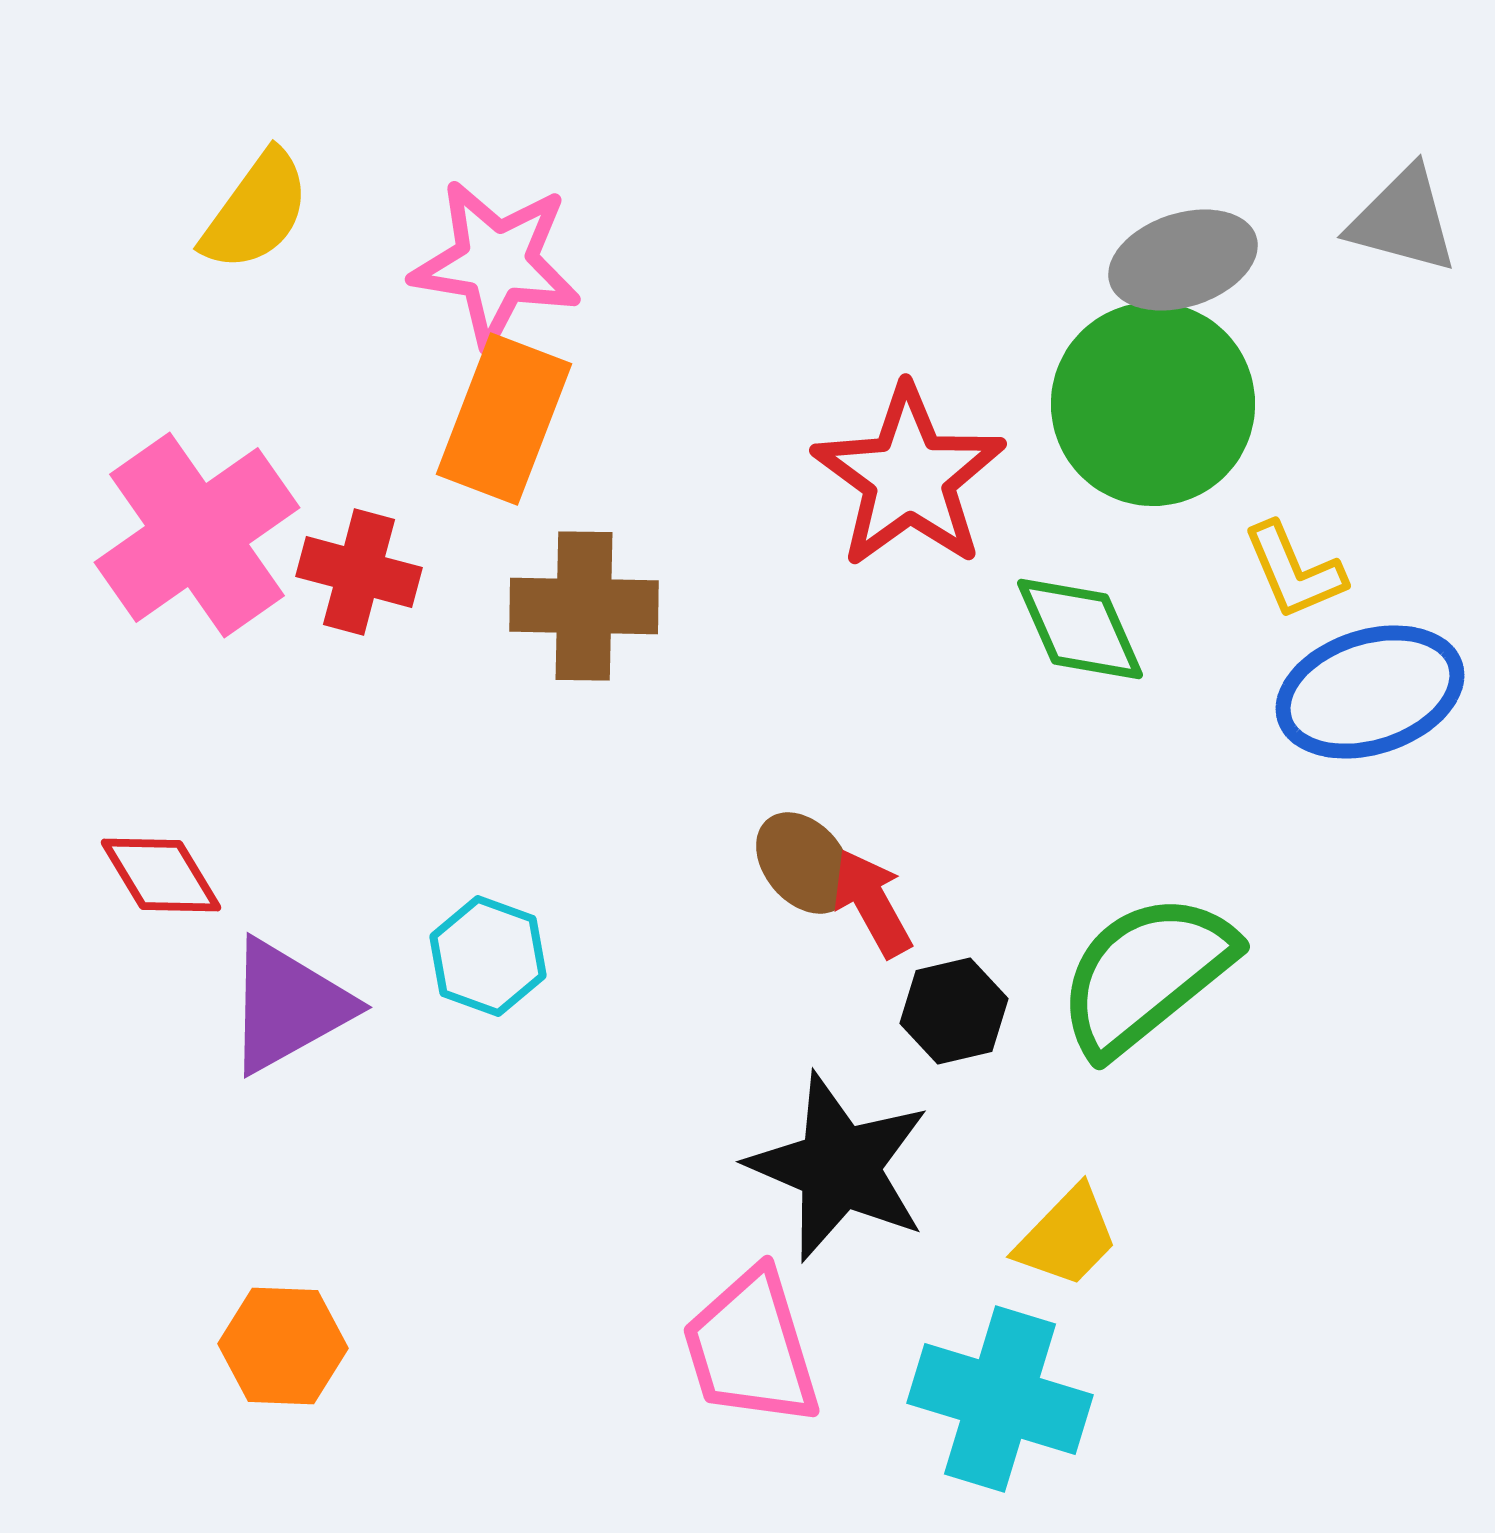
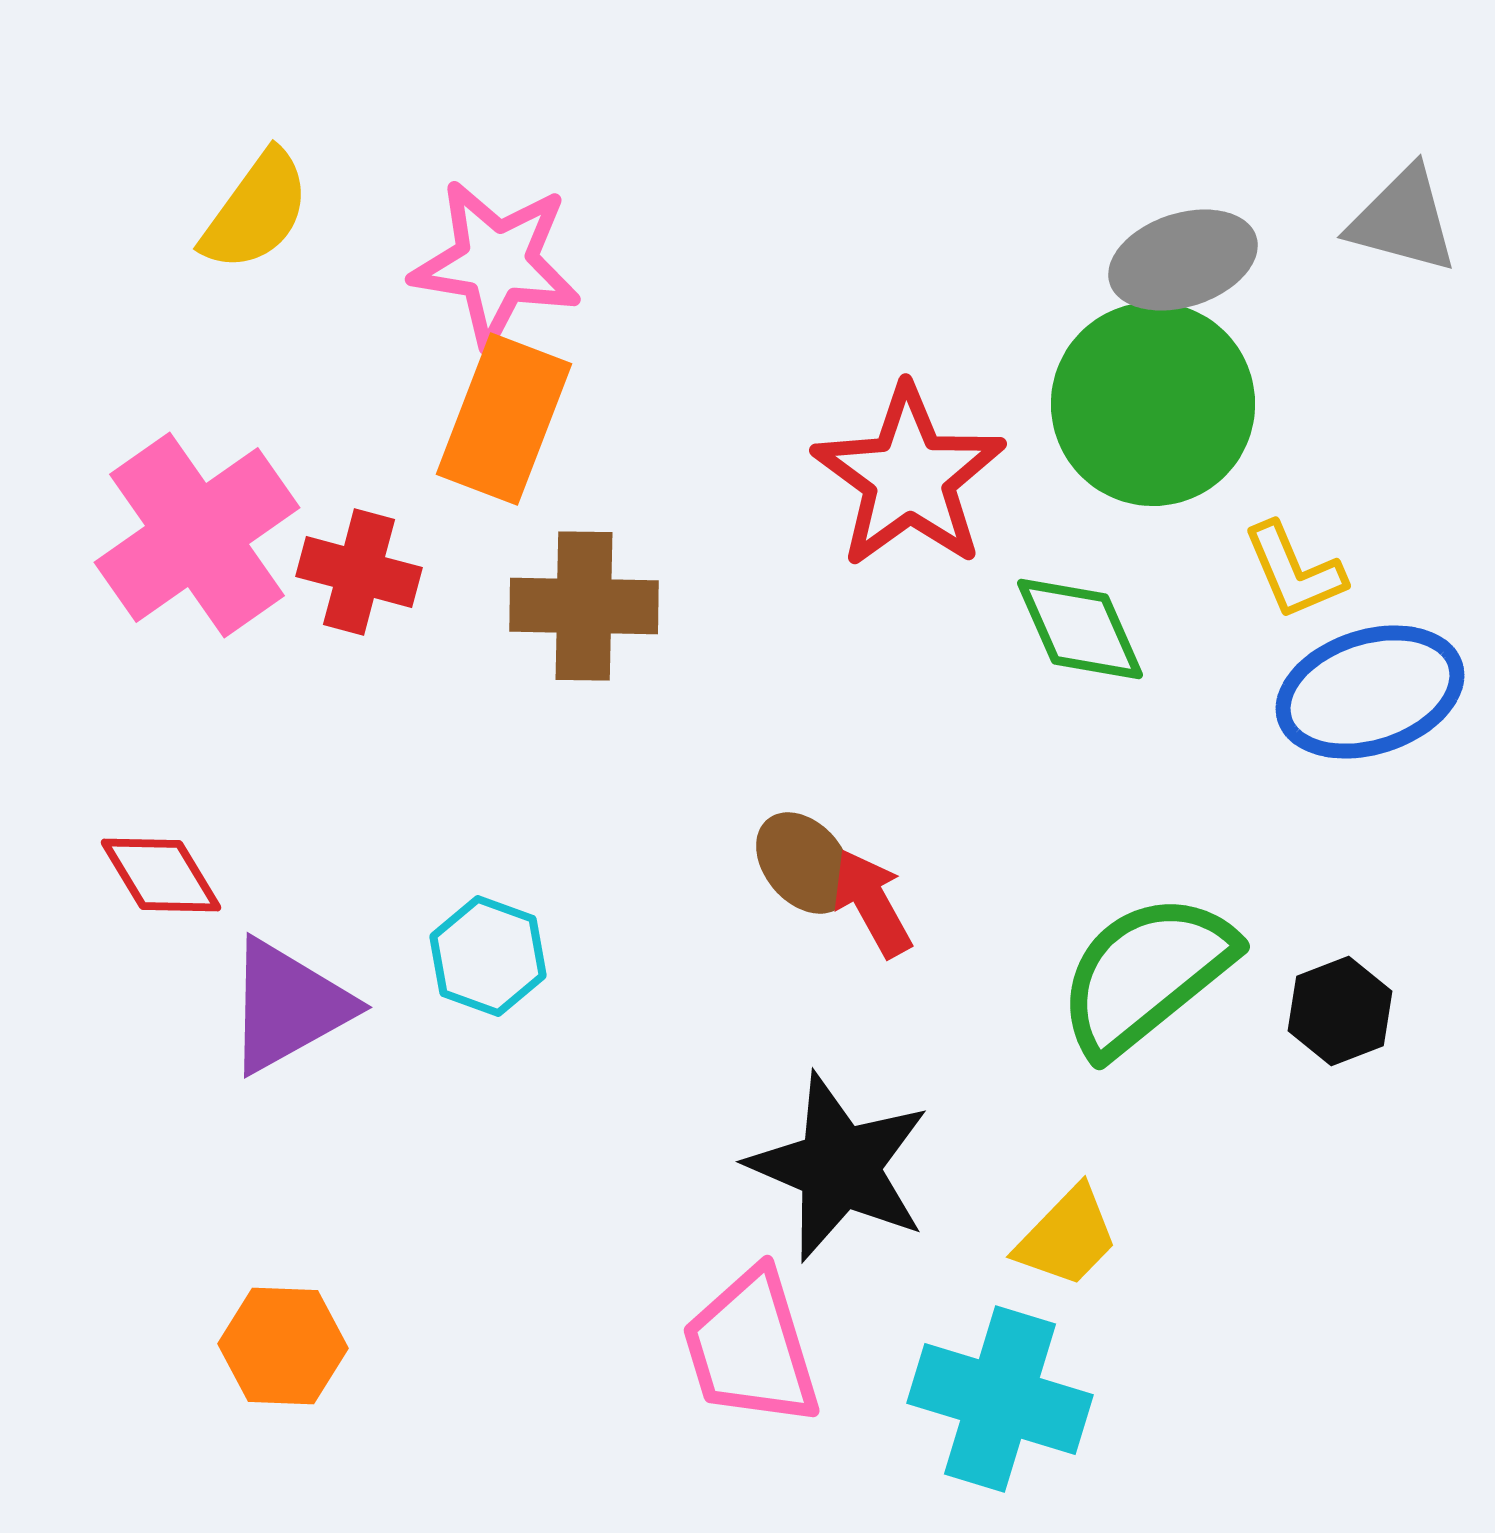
black hexagon: moved 386 px right; rotated 8 degrees counterclockwise
